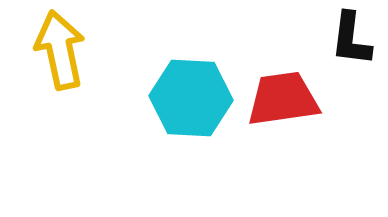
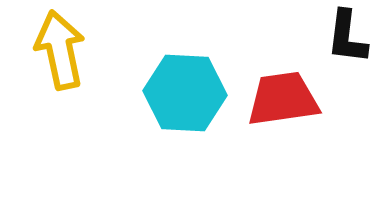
black L-shape: moved 4 px left, 2 px up
cyan hexagon: moved 6 px left, 5 px up
